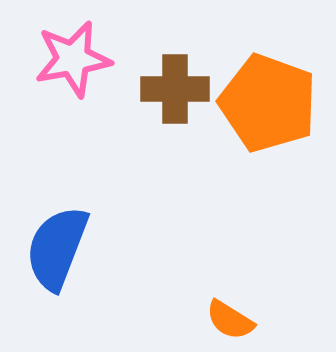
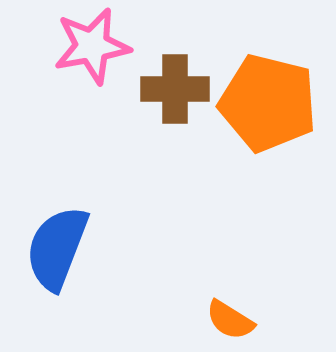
pink star: moved 19 px right, 13 px up
orange pentagon: rotated 6 degrees counterclockwise
